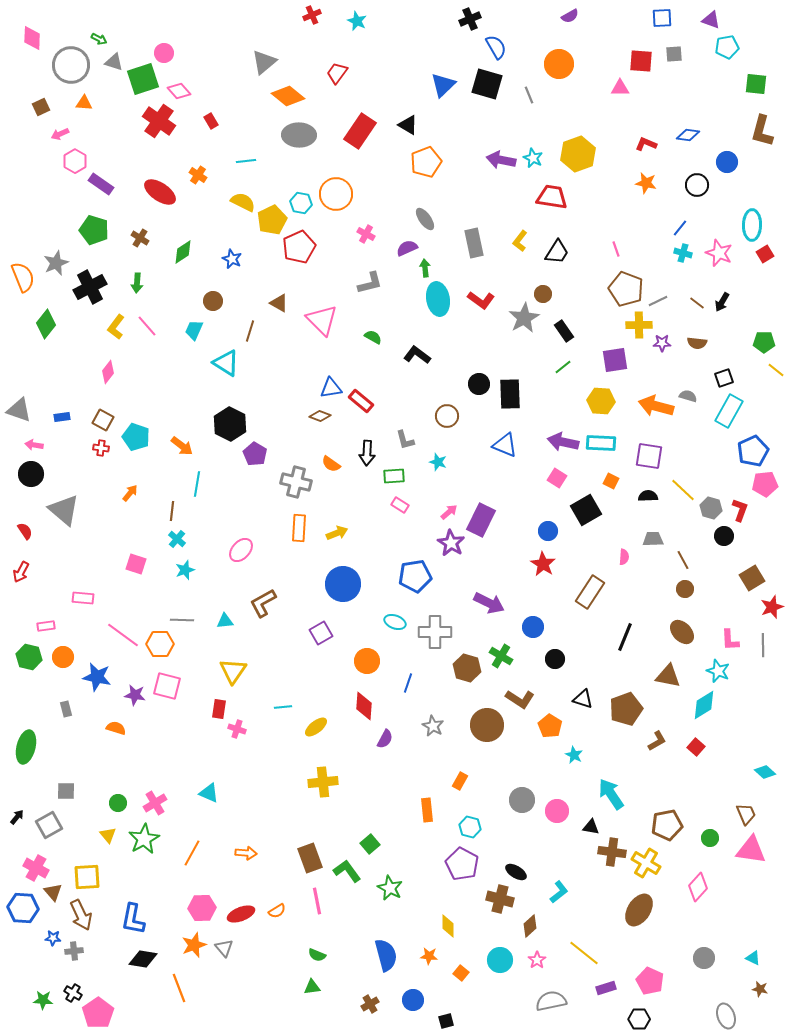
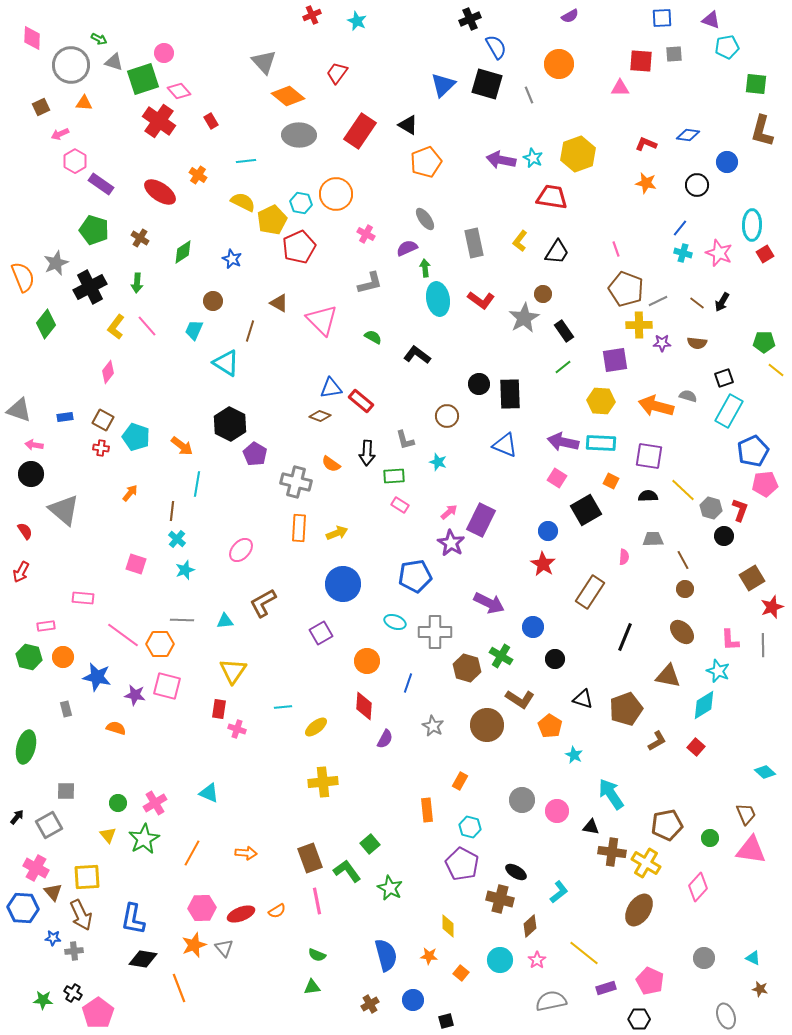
gray triangle at (264, 62): rotated 32 degrees counterclockwise
blue rectangle at (62, 417): moved 3 px right
